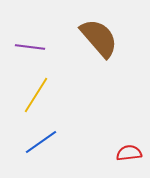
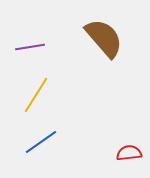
brown semicircle: moved 5 px right
purple line: rotated 16 degrees counterclockwise
